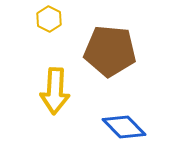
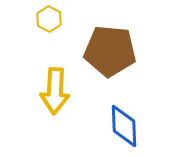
blue diamond: moved 1 px up; rotated 42 degrees clockwise
